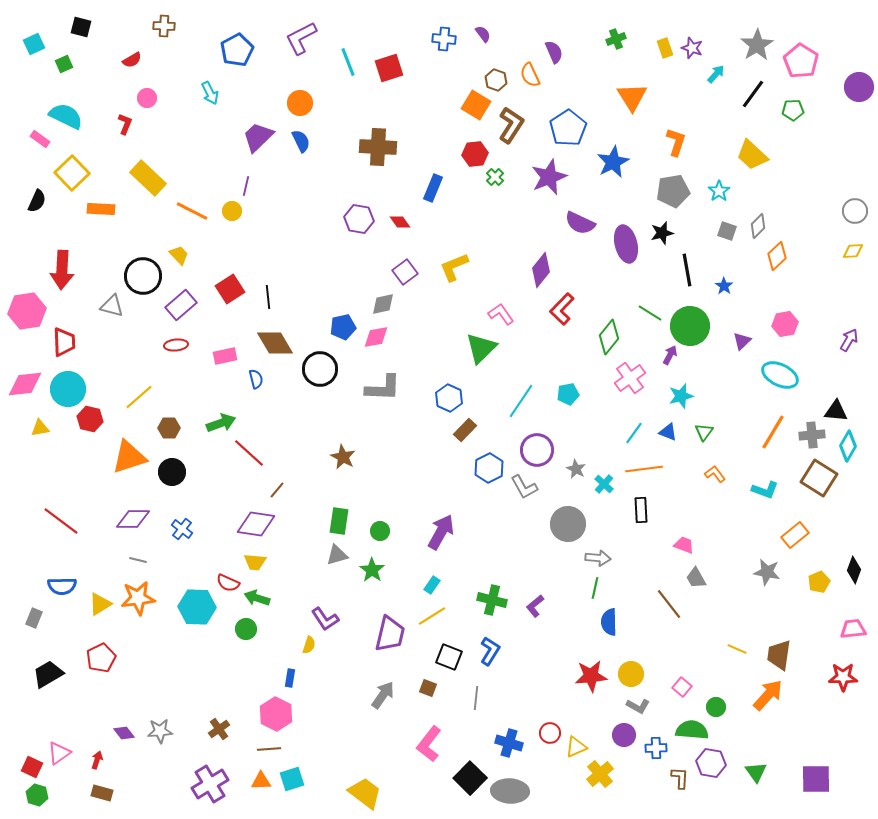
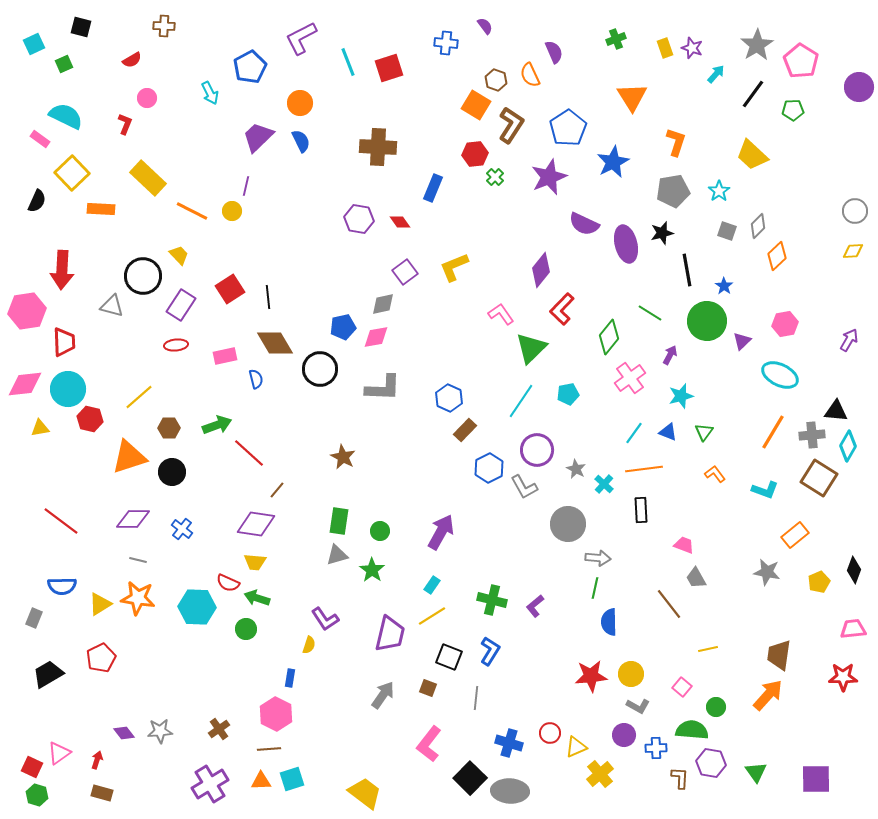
purple semicircle at (483, 34): moved 2 px right, 8 px up
blue cross at (444, 39): moved 2 px right, 4 px down
blue pentagon at (237, 50): moved 13 px right, 17 px down
purple semicircle at (580, 223): moved 4 px right, 1 px down
purple rectangle at (181, 305): rotated 16 degrees counterclockwise
green circle at (690, 326): moved 17 px right, 5 px up
green triangle at (481, 348): moved 50 px right
green arrow at (221, 423): moved 4 px left, 2 px down
orange star at (138, 598): rotated 16 degrees clockwise
yellow line at (737, 649): moved 29 px left; rotated 36 degrees counterclockwise
